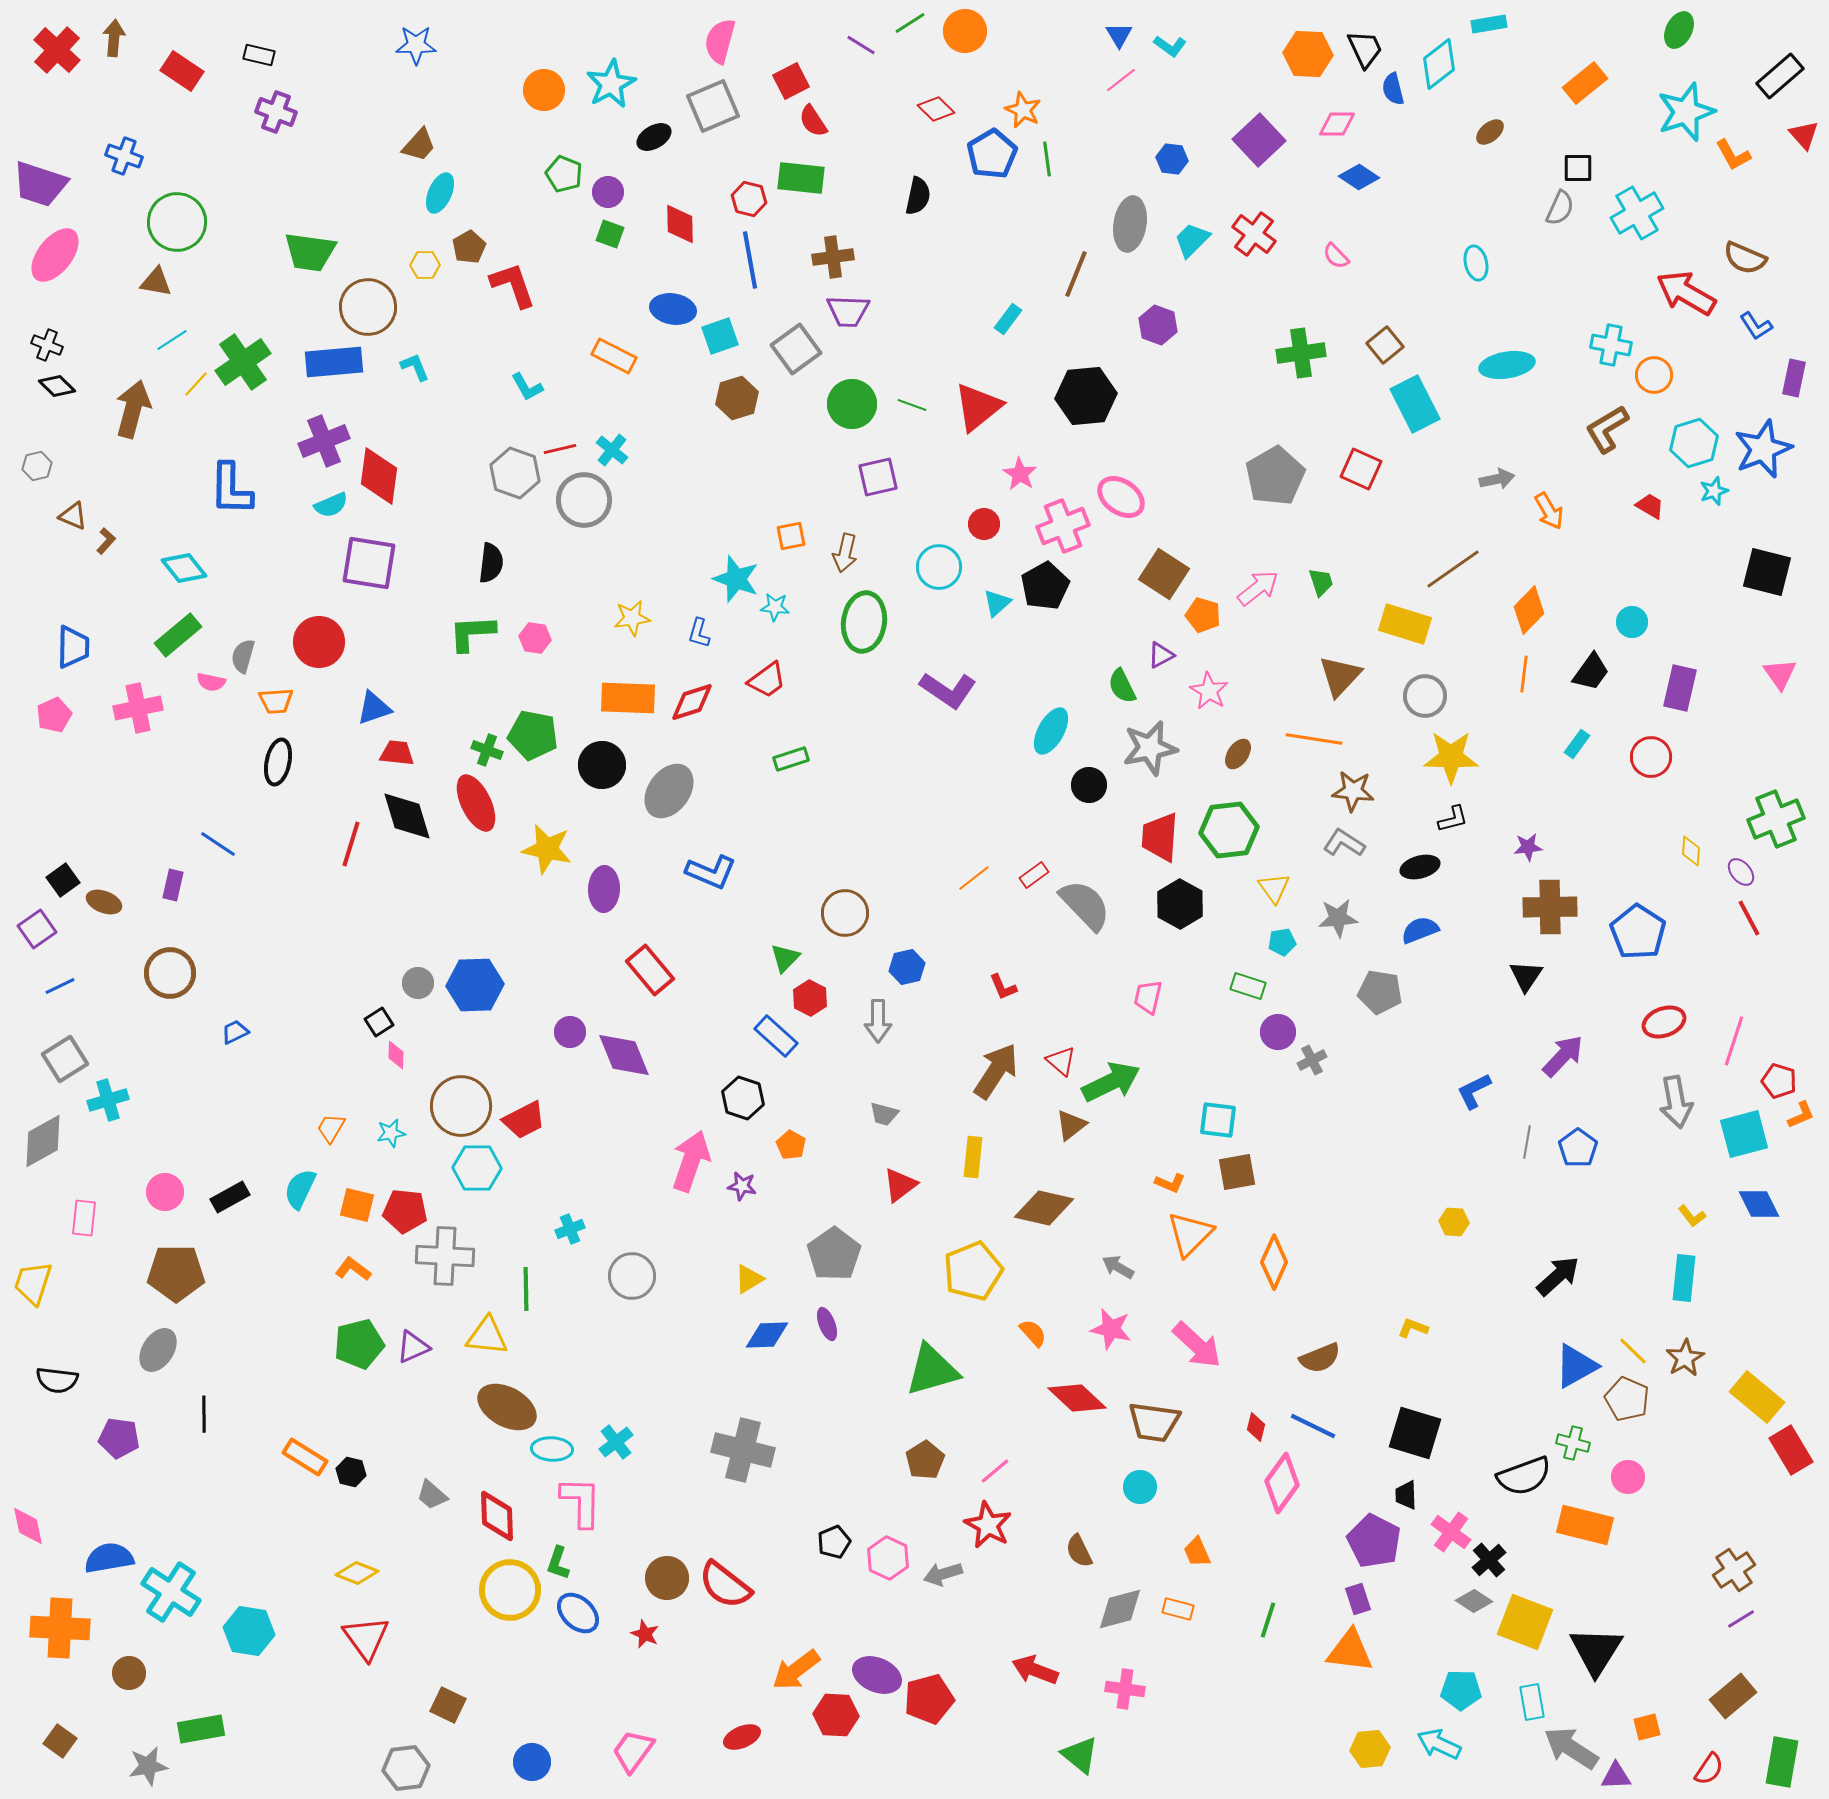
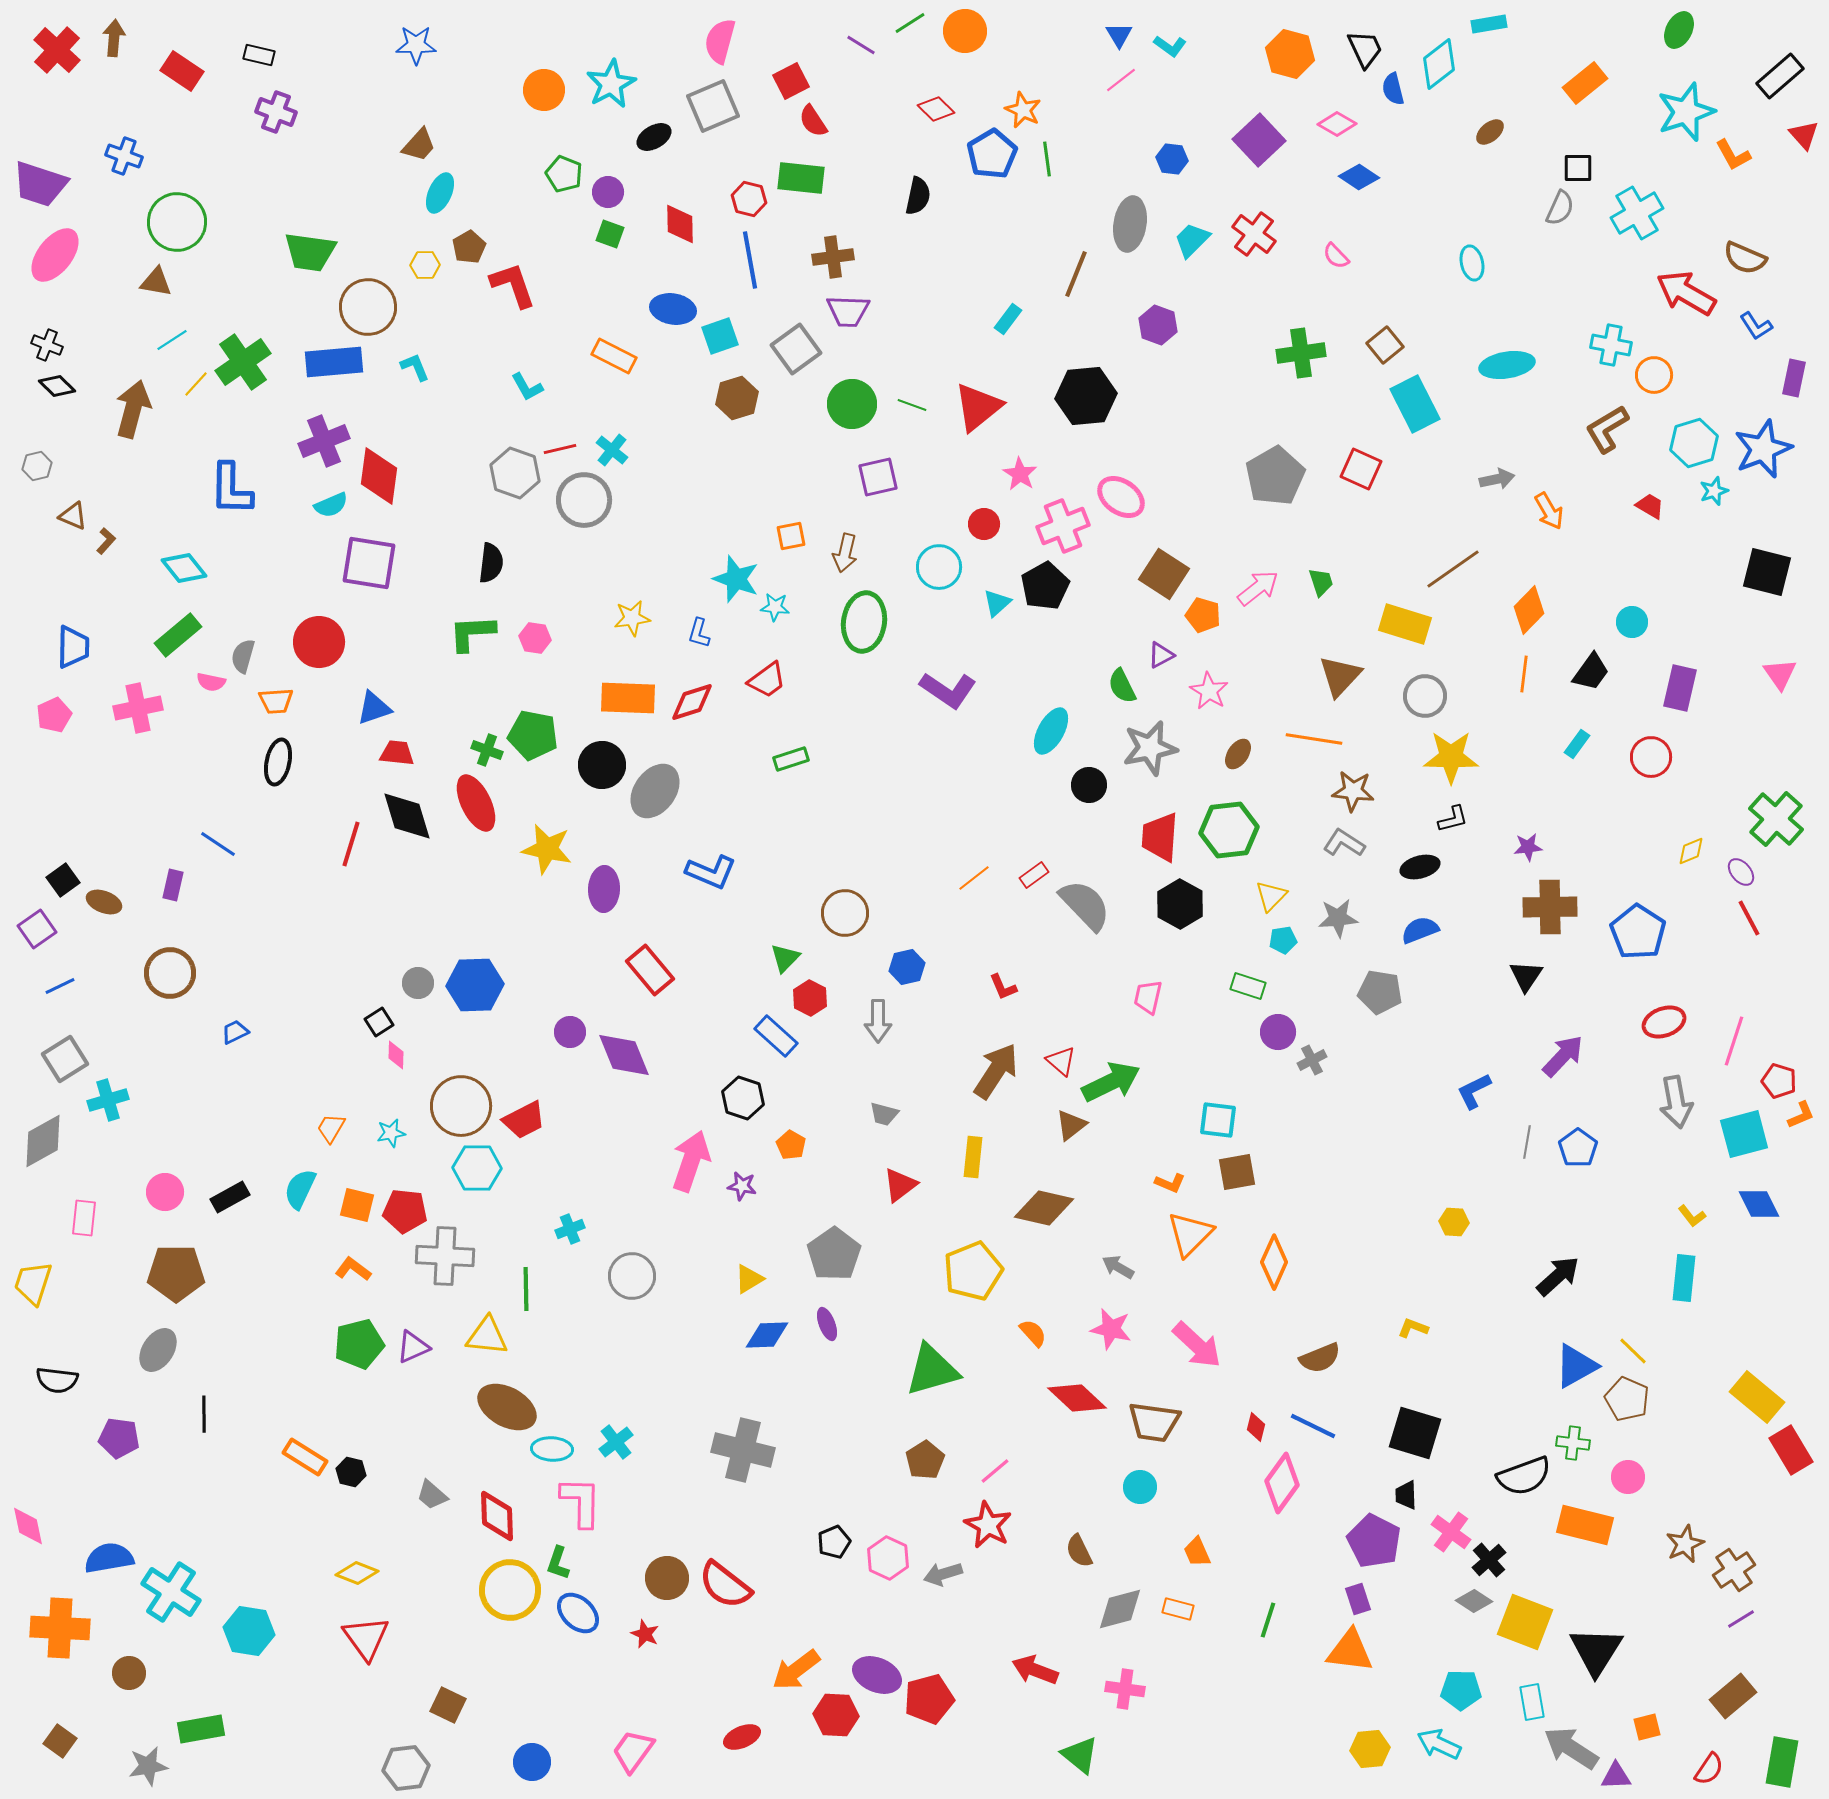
orange hexagon at (1308, 54): moved 18 px left; rotated 12 degrees clockwise
pink diamond at (1337, 124): rotated 30 degrees clockwise
cyan ellipse at (1476, 263): moved 4 px left
gray ellipse at (669, 791): moved 14 px left
green cross at (1776, 819): rotated 26 degrees counterclockwise
yellow diamond at (1691, 851): rotated 64 degrees clockwise
yellow triangle at (1274, 888): moved 3 px left, 8 px down; rotated 20 degrees clockwise
cyan pentagon at (1282, 942): moved 1 px right, 2 px up
brown star at (1685, 1358): moved 186 px down; rotated 6 degrees clockwise
green cross at (1573, 1443): rotated 8 degrees counterclockwise
